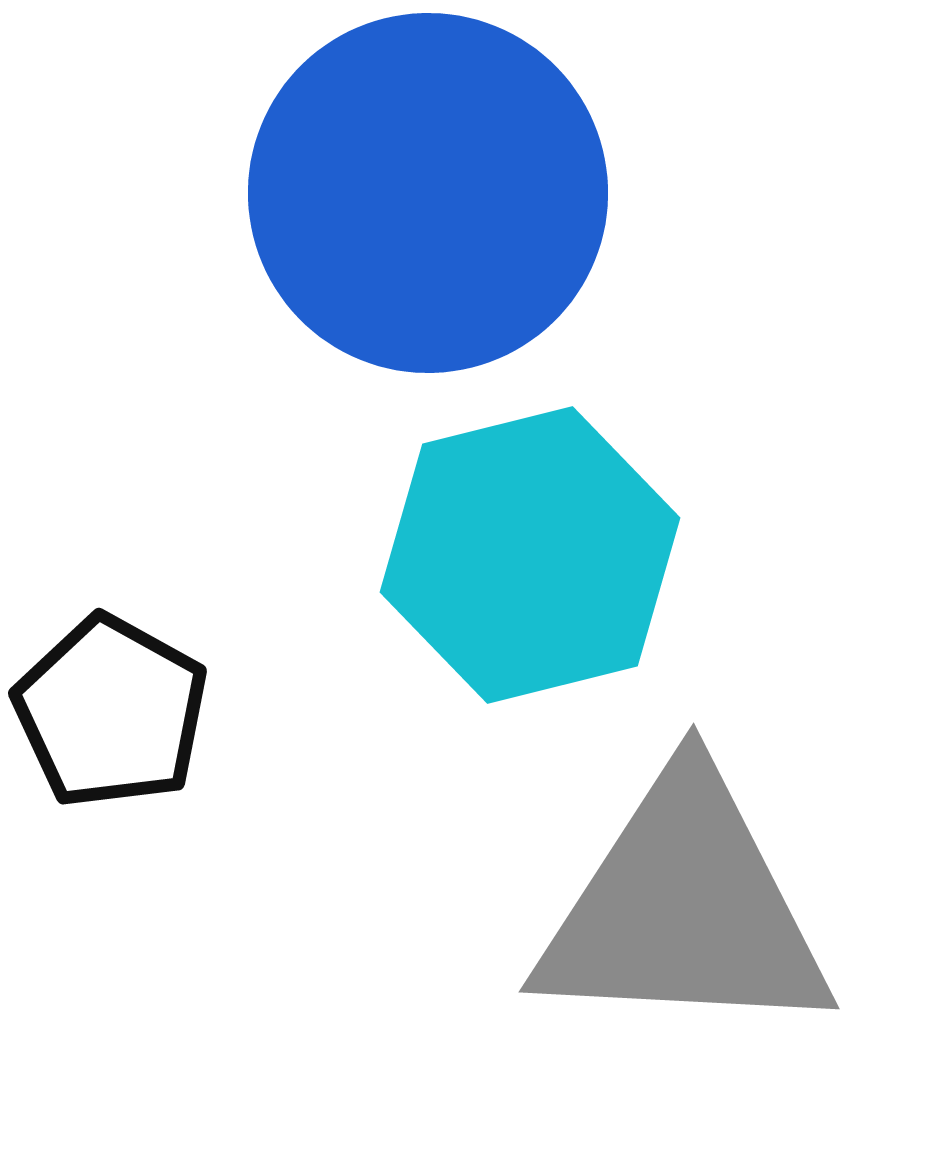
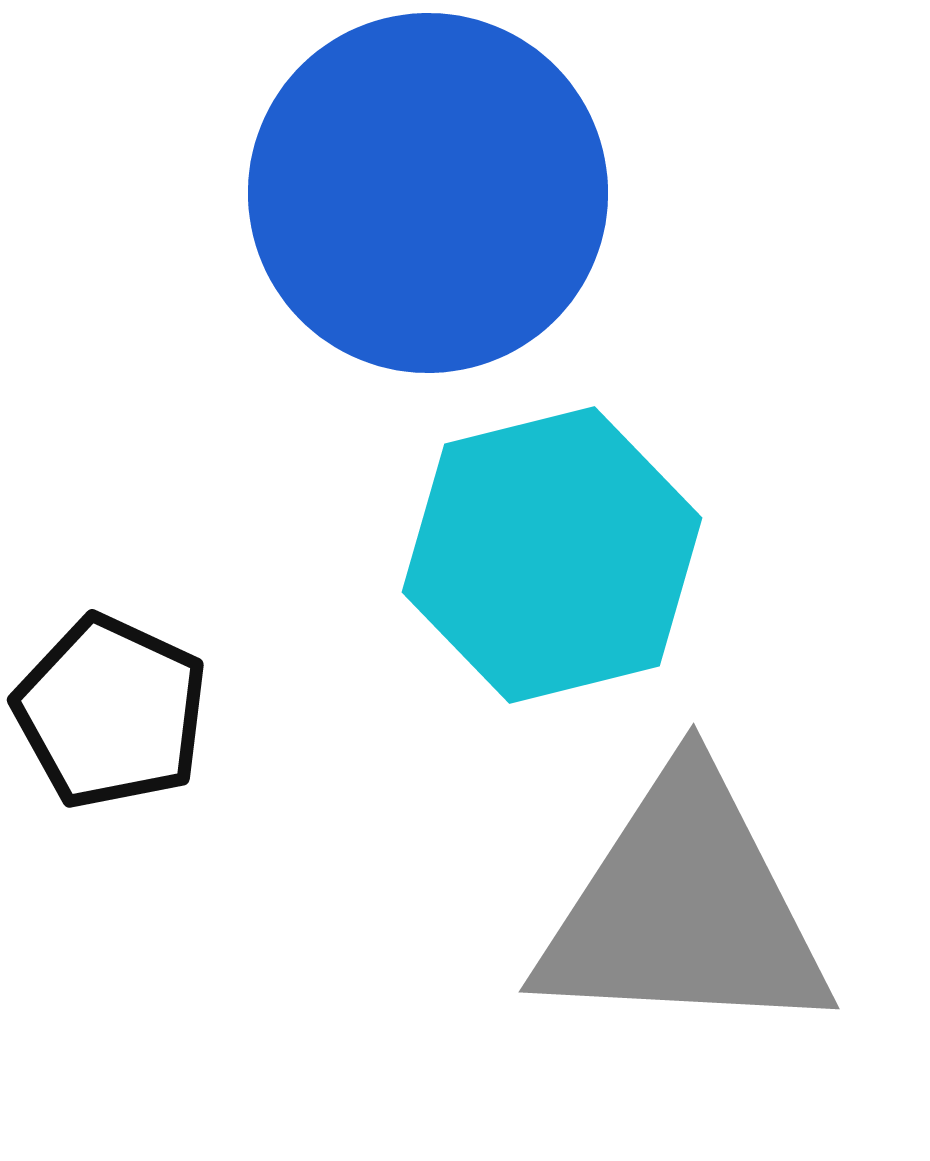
cyan hexagon: moved 22 px right
black pentagon: rotated 4 degrees counterclockwise
